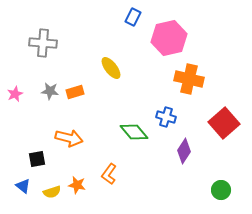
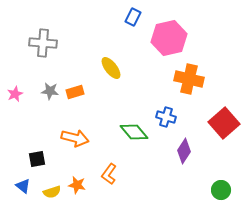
orange arrow: moved 6 px right
